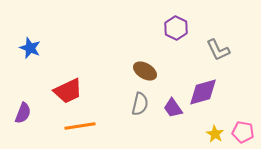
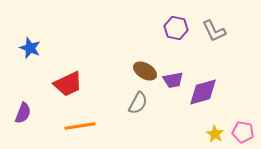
purple hexagon: rotated 15 degrees counterclockwise
gray L-shape: moved 4 px left, 19 px up
red trapezoid: moved 7 px up
gray semicircle: moved 2 px left, 1 px up; rotated 15 degrees clockwise
purple trapezoid: moved 28 px up; rotated 65 degrees counterclockwise
